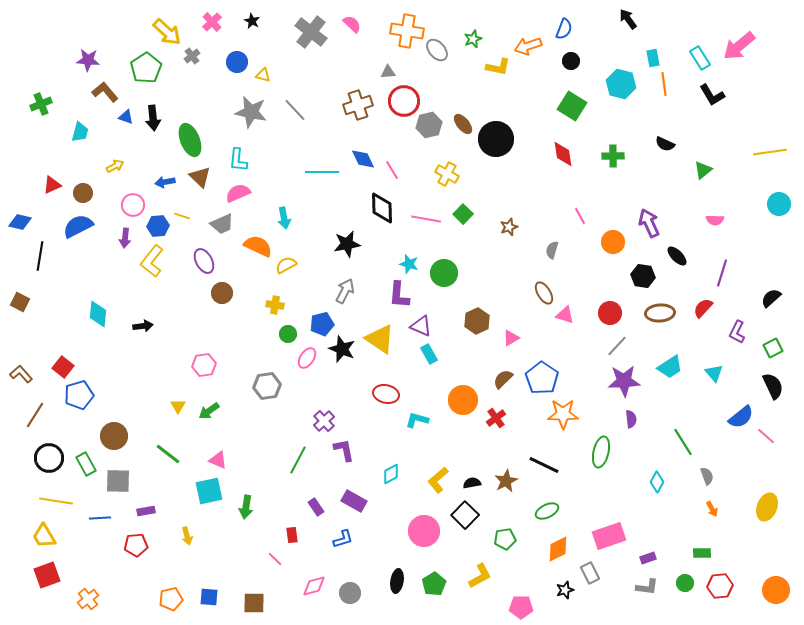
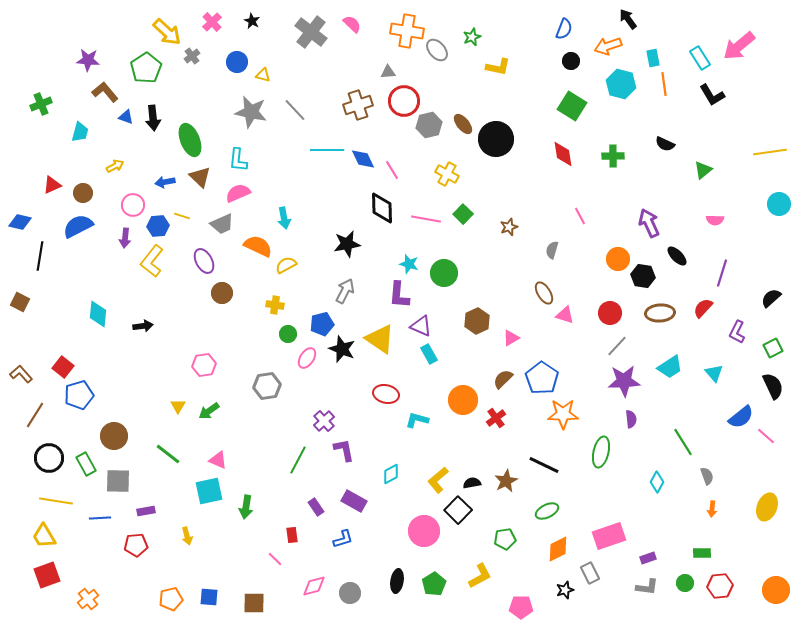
green star at (473, 39): moved 1 px left, 2 px up
orange arrow at (528, 46): moved 80 px right
cyan line at (322, 172): moved 5 px right, 22 px up
orange circle at (613, 242): moved 5 px right, 17 px down
orange arrow at (712, 509): rotated 35 degrees clockwise
black square at (465, 515): moved 7 px left, 5 px up
